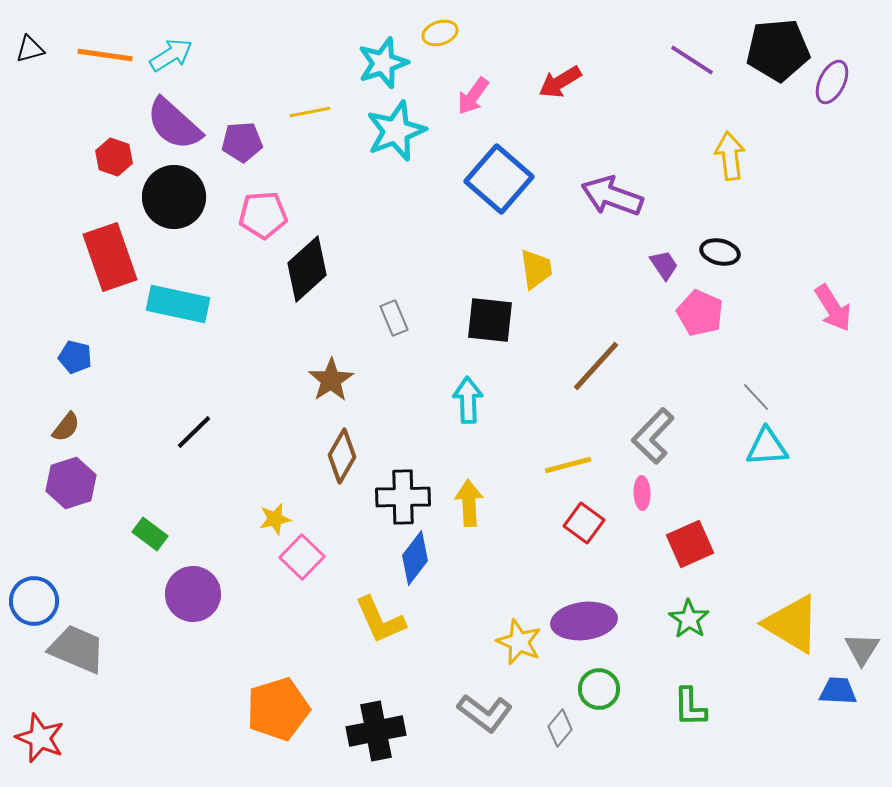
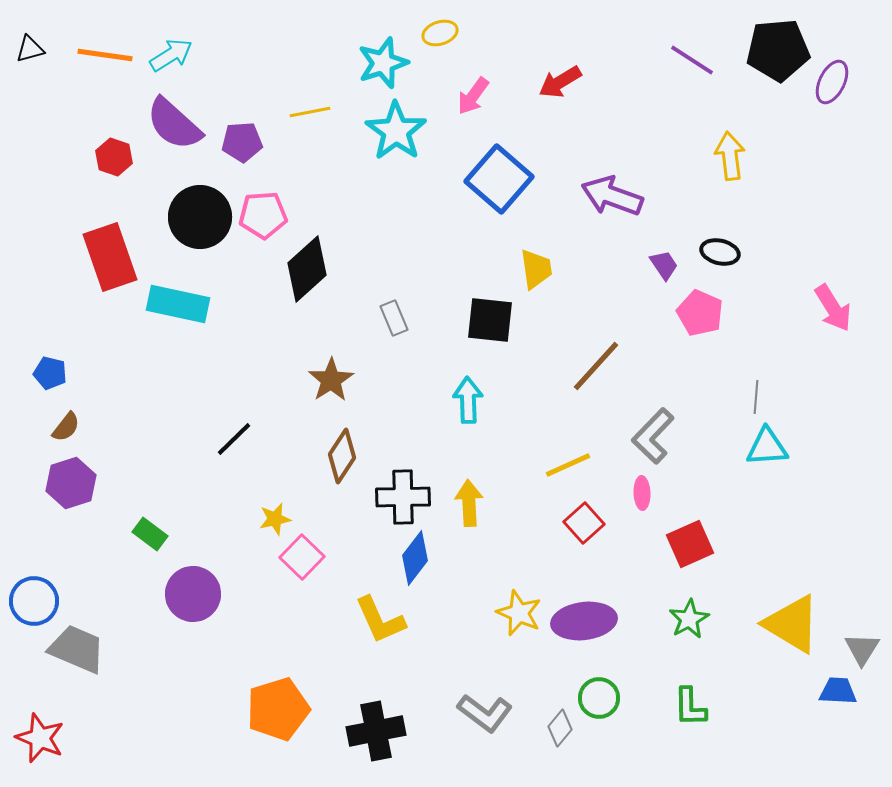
cyan star at (396, 131): rotated 16 degrees counterclockwise
black circle at (174, 197): moved 26 px right, 20 px down
blue pentagon at (75, 357): moved 25 px left, 16 px down
gray line at (756, 397): rotated 48 degrees clockwise
black line at (194, 432): moved 40 px right, 7 px down
brown diamond at (342, 456): rotated 4 degrees clockwise
yellow line at (568, 465): rotated 9 degrees counterclockwise
red square at (584, 523): rotated 12 degrees clockwise
green star at (689, 619): rotated 9 degrees clockwise
yellow star at (519, 642): moved 29 px up
green circle at (599, 689): moved 9 px down
